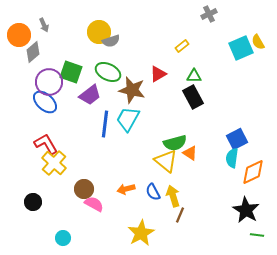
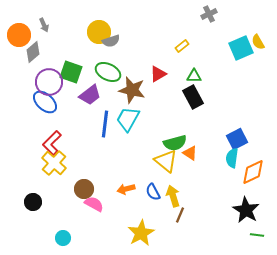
red L-shape: moved 6 px right, 1 px up; rotated 105 degrees counterclockwise
